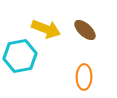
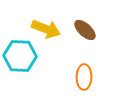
cyan hexagon: rotated 12 degrees clockwise
